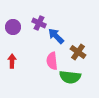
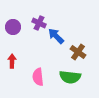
pink semicircle: moved 14 px left, 16 px down
